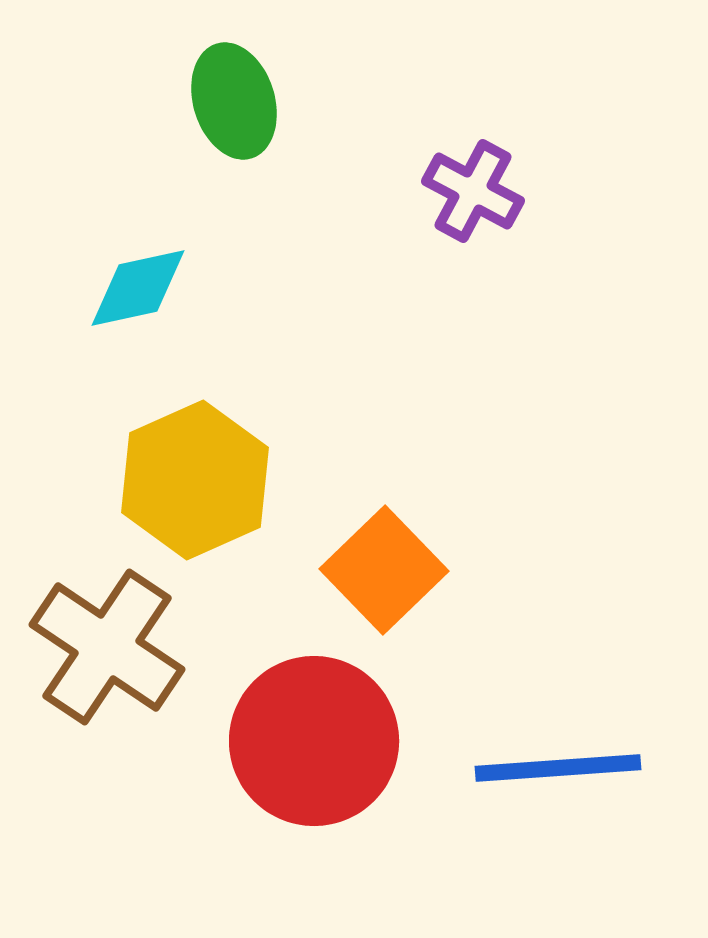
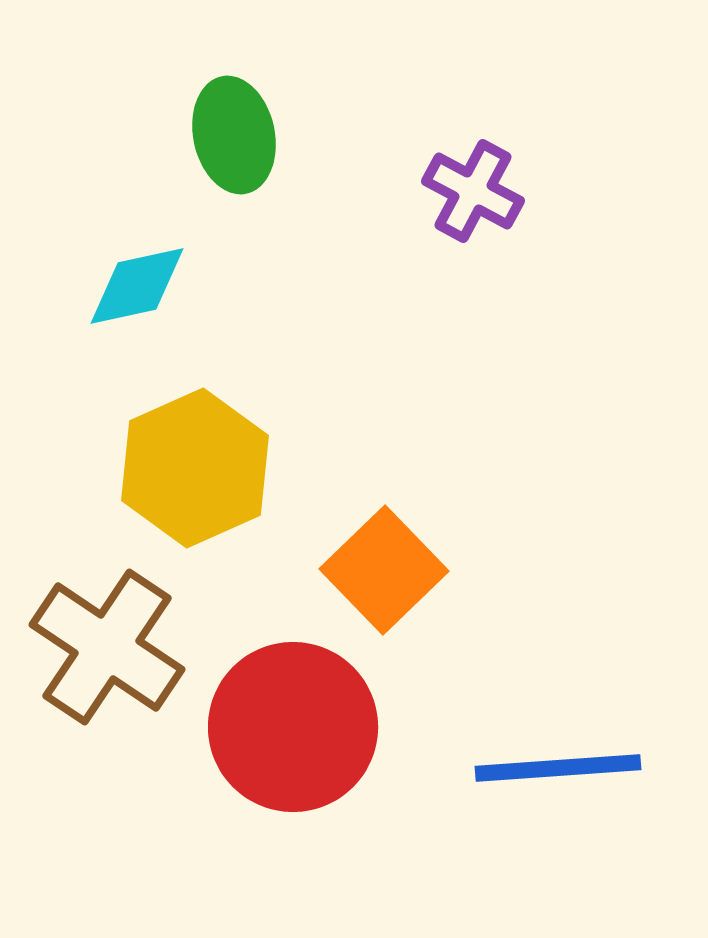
green ellipse: moved 34 px down; rotated 5 degrees clockwise
cyan diamond: moved 1 px left, 2 px up
yellow hexagon: moved 12 px up
red circle: moved 21 px left, 14 px up
